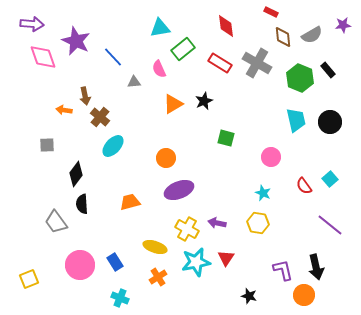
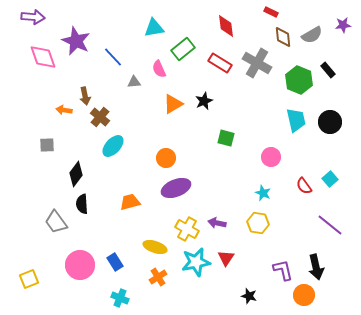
purple arrow at (32, 24): moved 1 px right, 7 px up
cyan triangle at (160, 28): moved 6 px left
green hexagon at (300, 78): moved 1 px left, 2 px down
purple ellipse at (179, 190): moved 3 px left, 2 px up
